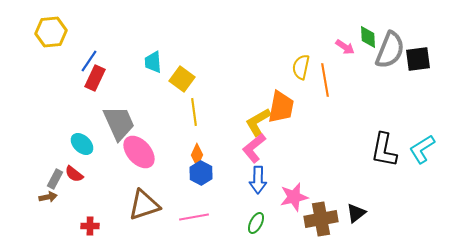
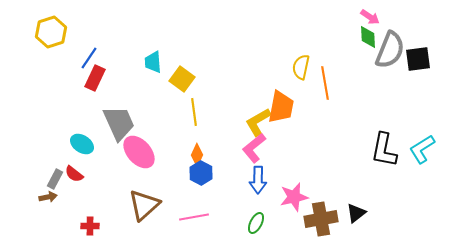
yellow hexagon: rotated 12 degrees counterclockwise
pink arrow: moved 25 px right, 30 px up
blue line: moved 3 px up
orange line: moved 3 px down
cyan ellipse: rotated 10 degrees counterclockwise
brown triangle: rotated 24 degrees counterclockwise
